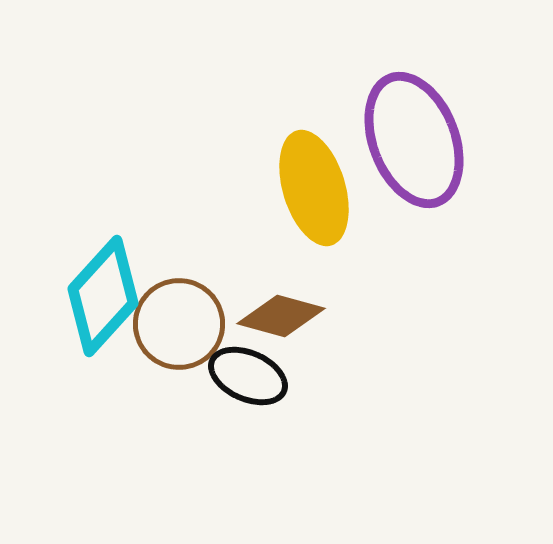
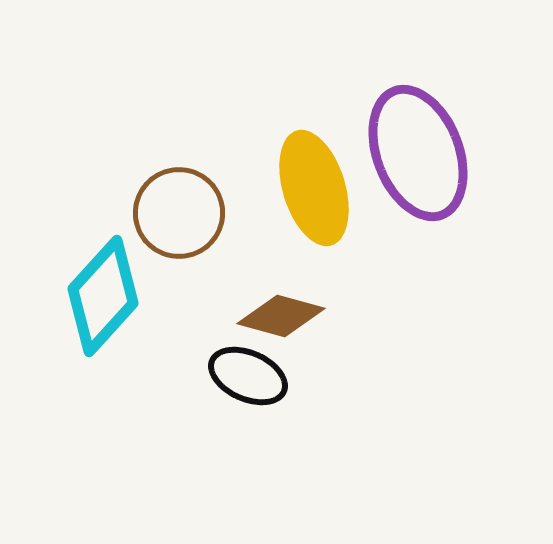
purple ellipse: moved 4 px right, 13 px down
brown circle: moved 111 px up
